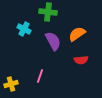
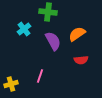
cyan cross: rotated 24 degrees clockwise
